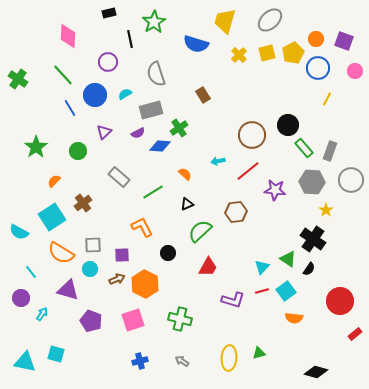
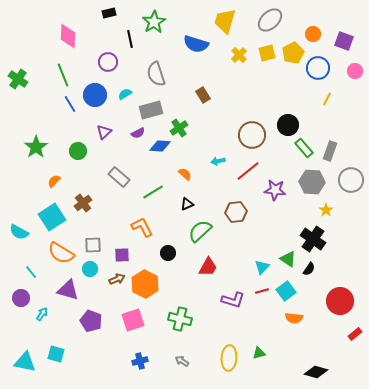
orange circle at (316, 39): moved 3 px left, 5 px up
green line at (63, 75): rotated 20 degrees clockwise
blue line at (70, 108): moved 4 px up
